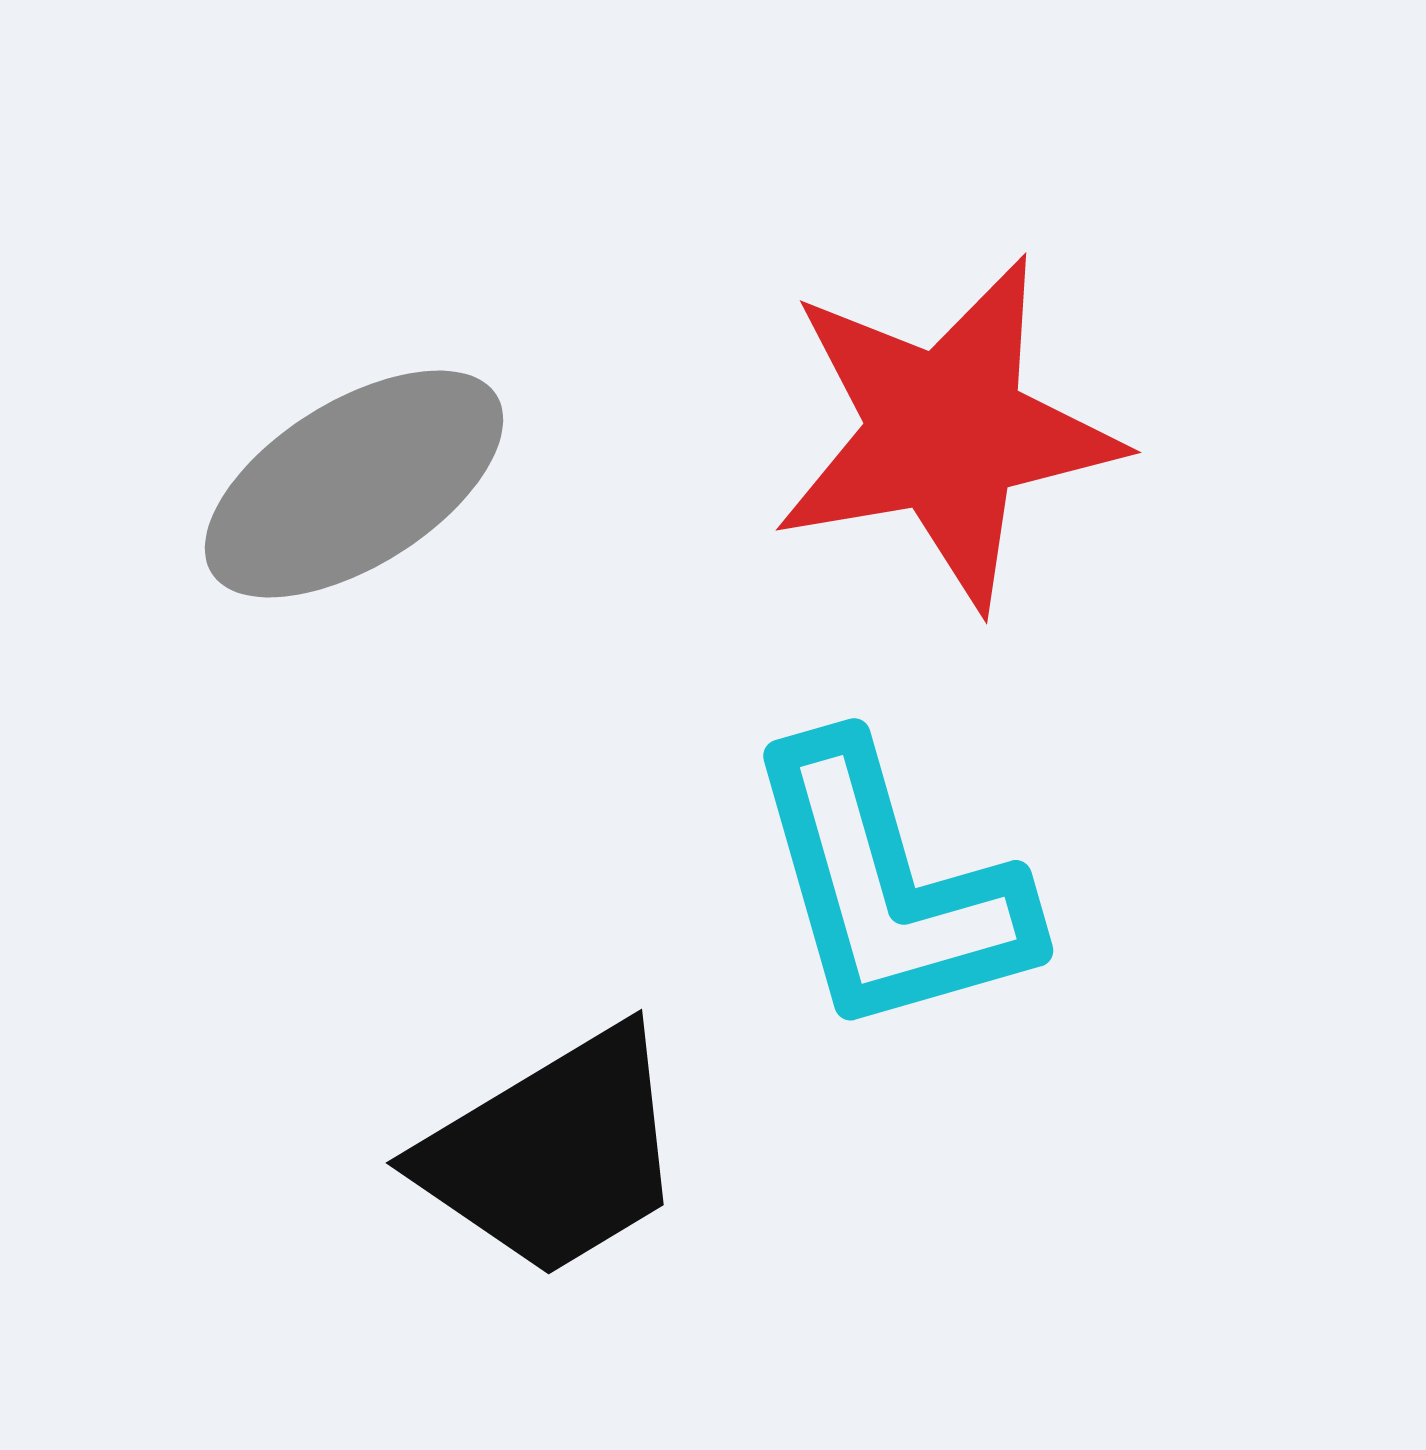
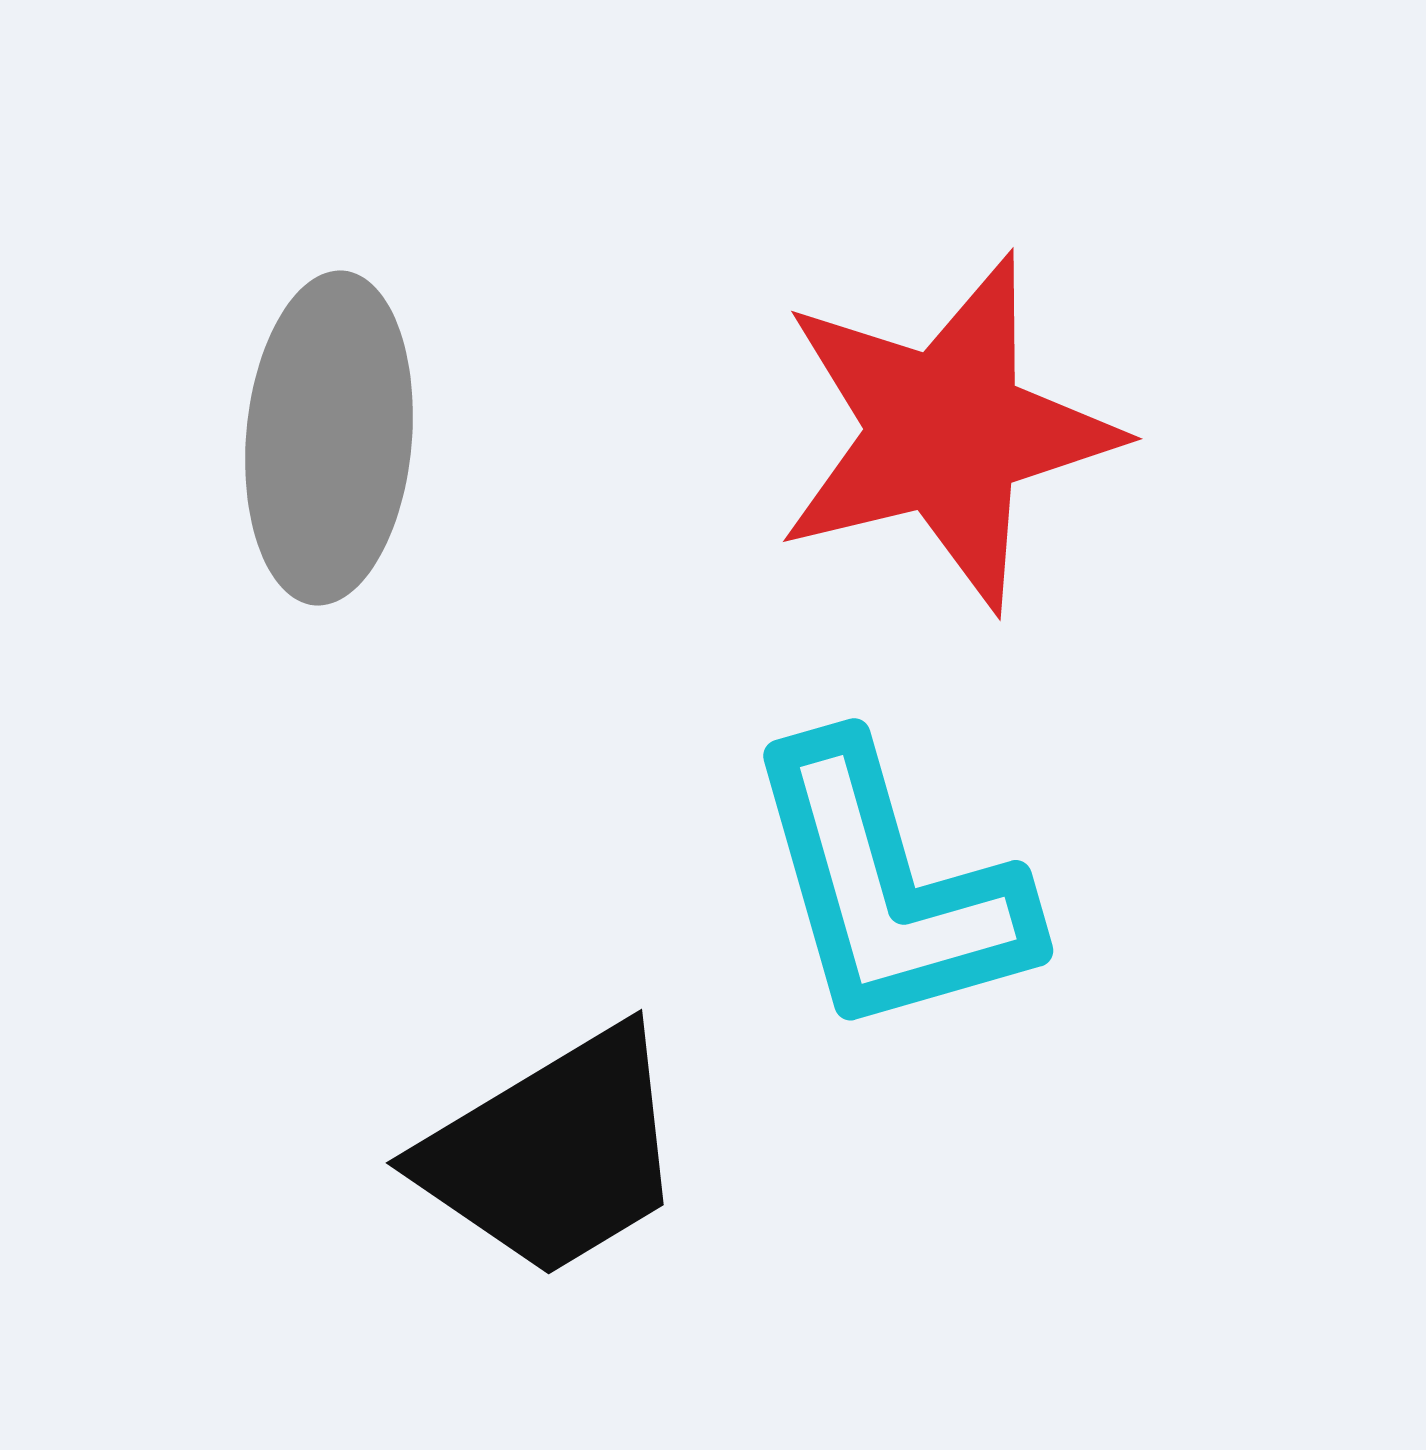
red star: rotated 4 degrees counterclockwise
gray ellipse: moved 25 px left, 46 px up; rotated 53 degrees counterclockwise
